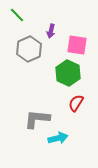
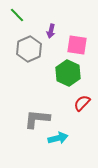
red semicircle: moved 6 px right; rotated 12 degrees clockwise
